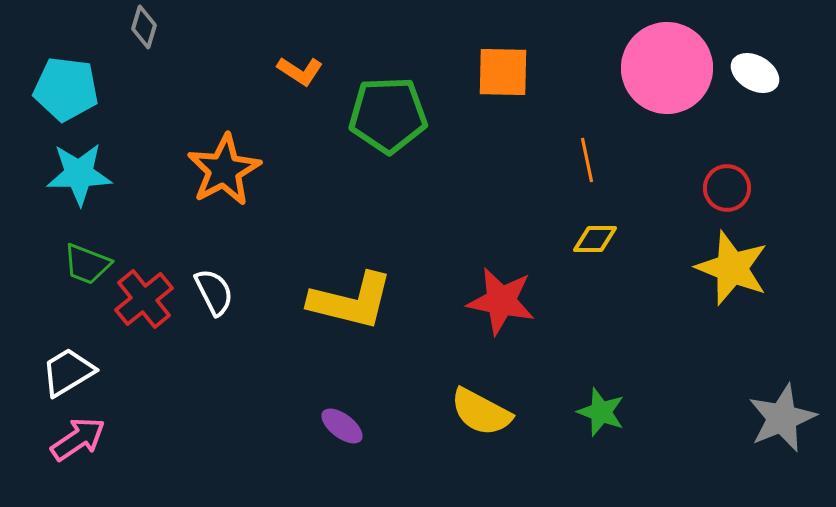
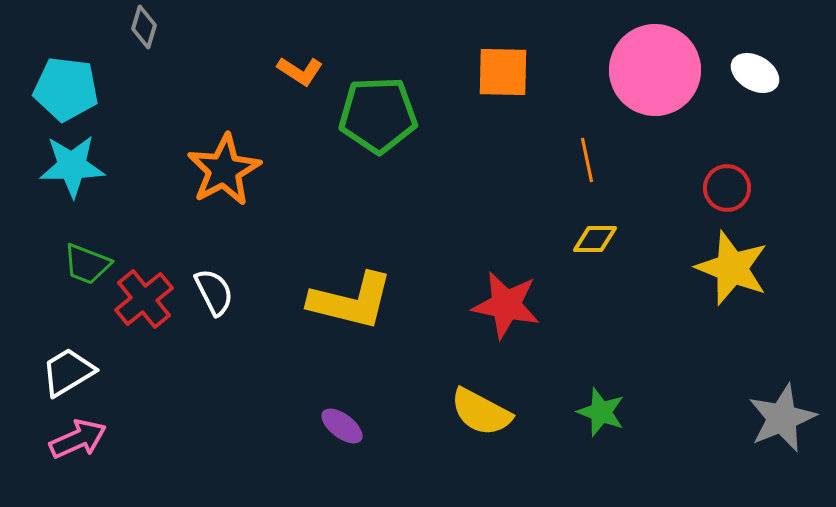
pink circle: moved 12 px left, 2 px down
green pentagon: moved 10 px left
cyan star: moved 7 px left, 8 px up
red star: moved 5 px right, 4 px down
pink arrow: rotated 10 degrees clockwise
